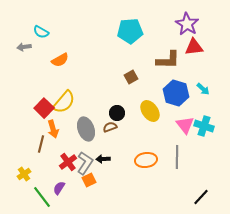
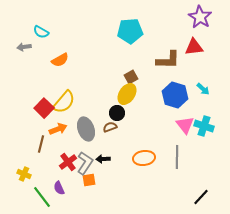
purple star: moved 13 px right, 7 px up
blue hexagon: moved 1 px left, 2 px down
yellow ellipse: moved 23 px left, 17 px up; rotated 70 degrees clockwise
orange arrow: moved 5 px right; rotated 96 degrees counterclockwise
orange ellipse: moved 2 px left, 2 px up
yellow cross: rotated 32 degrees counterclockwise
orange square: rotated 16 degrees clockwise
purple semicircle: rotated 56 degrees counterclockwise
